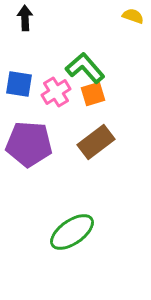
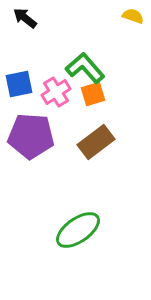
black arrow: rotated 50 degrees counterclockwise
blue square: rotated 20 degrees counterclockwise
purple pentagon: moved 2 px right, 8 px up
green ellipse: moved 6 px right, 2 px up
